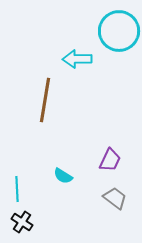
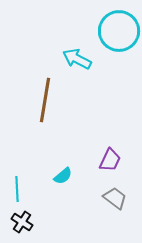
cyan arrow: rotated 28 degrees clockwise
cyan semicircle: rotated 72 degrees counterclockwise
